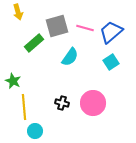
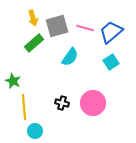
yellow arrow: moved 15 px right, 6 px down
